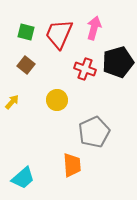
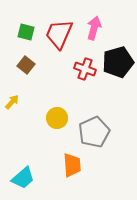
yellow circle: moved 18 px down
